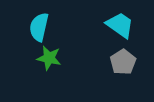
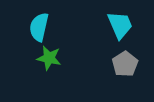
cyan trapezoid: rotated 32 degrees clockwise
gray pentagon: moved 2 px right, 2 px down
